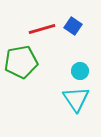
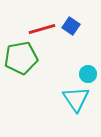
blue square: moved 2 px left
green pentagon: moved 4 px up
cyan circle: moved 8 px right, 3 px down
